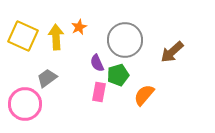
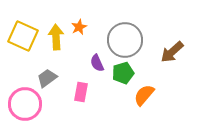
green pentagon: moved 5 px right, 2 px up
pink rectangle: moved 18 px left
